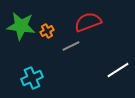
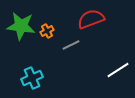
red semicircle: moved 3 px right, 3 px up
gray line: moved 1 px up
